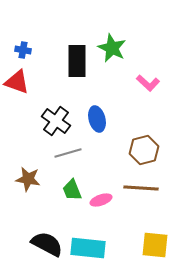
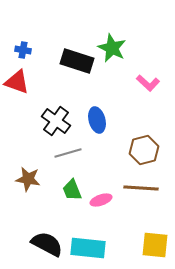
black rectangle: rotated 72 degrees counterclockwise
blue ellipse: moved 1 px down
